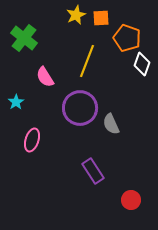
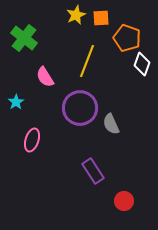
red circle: moved 7 px left, 1 px down
